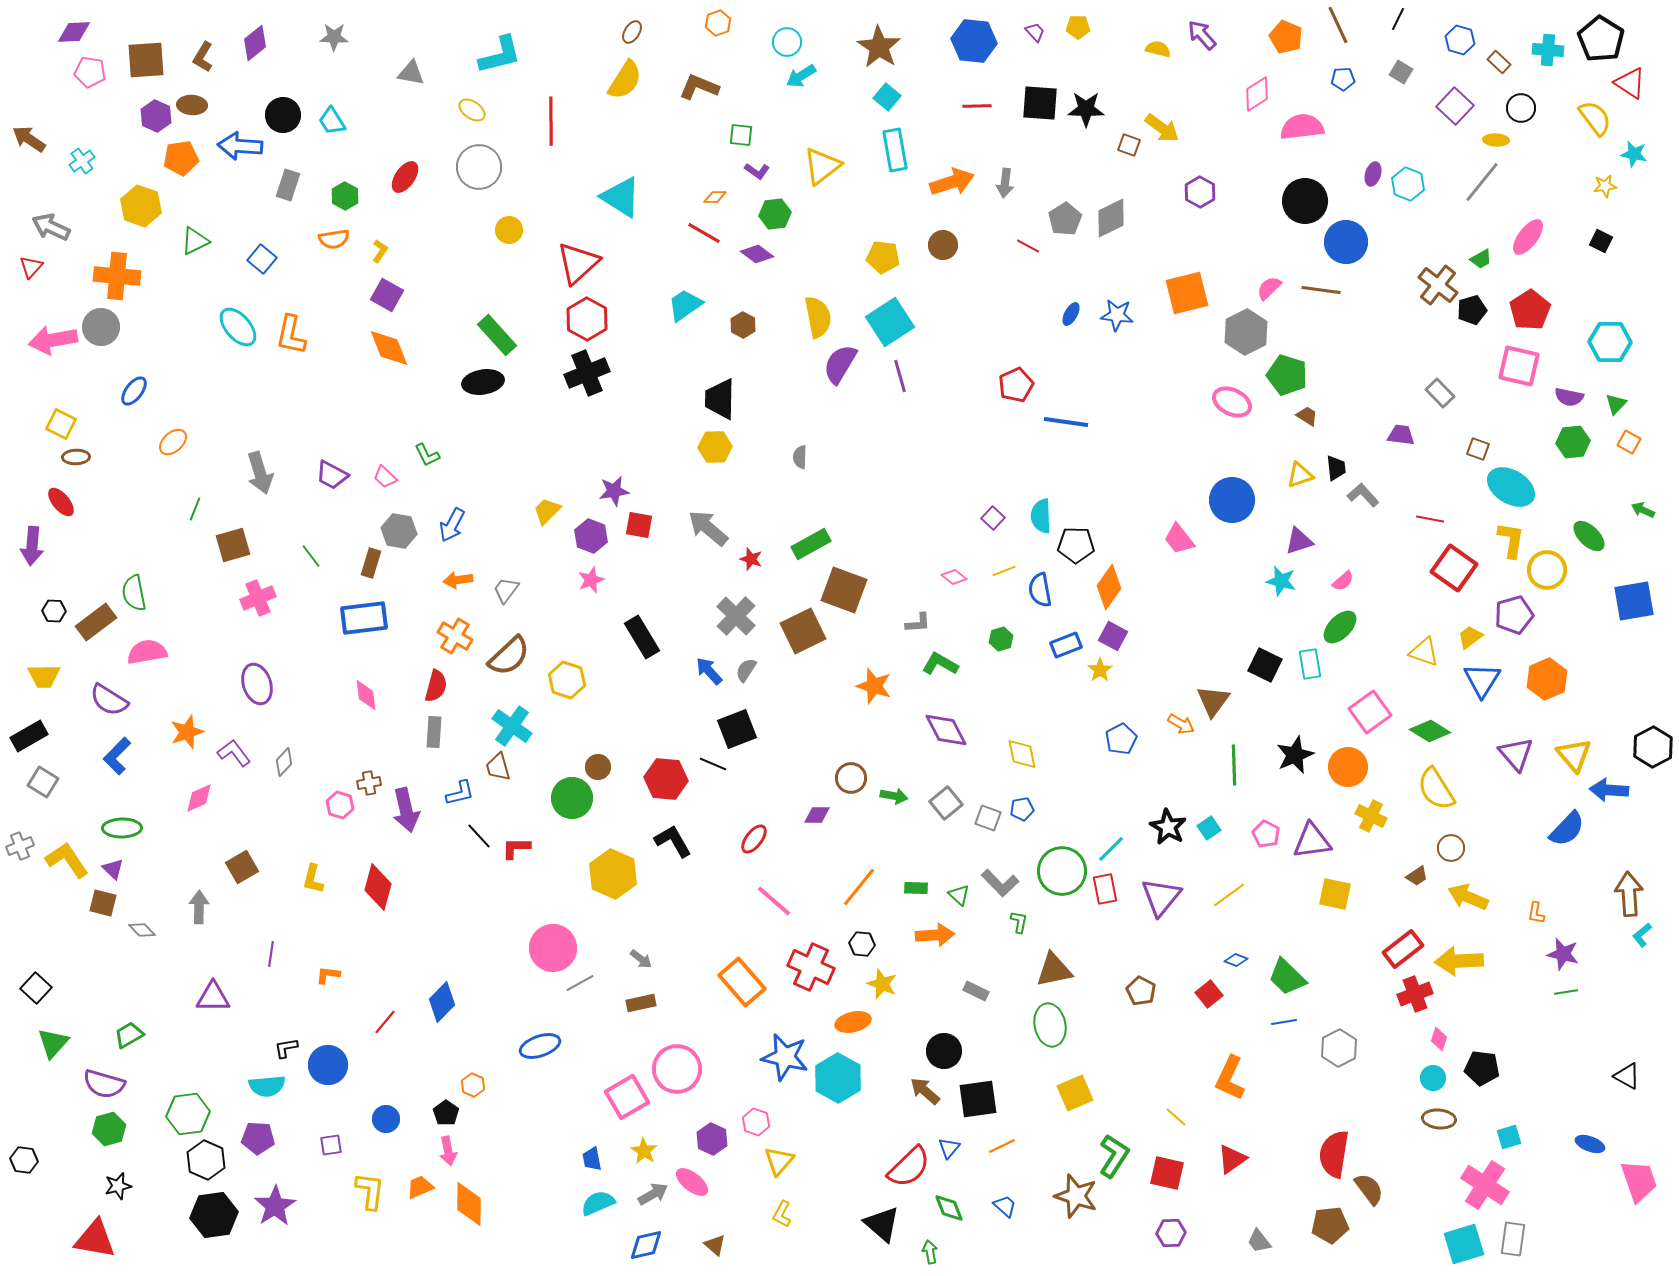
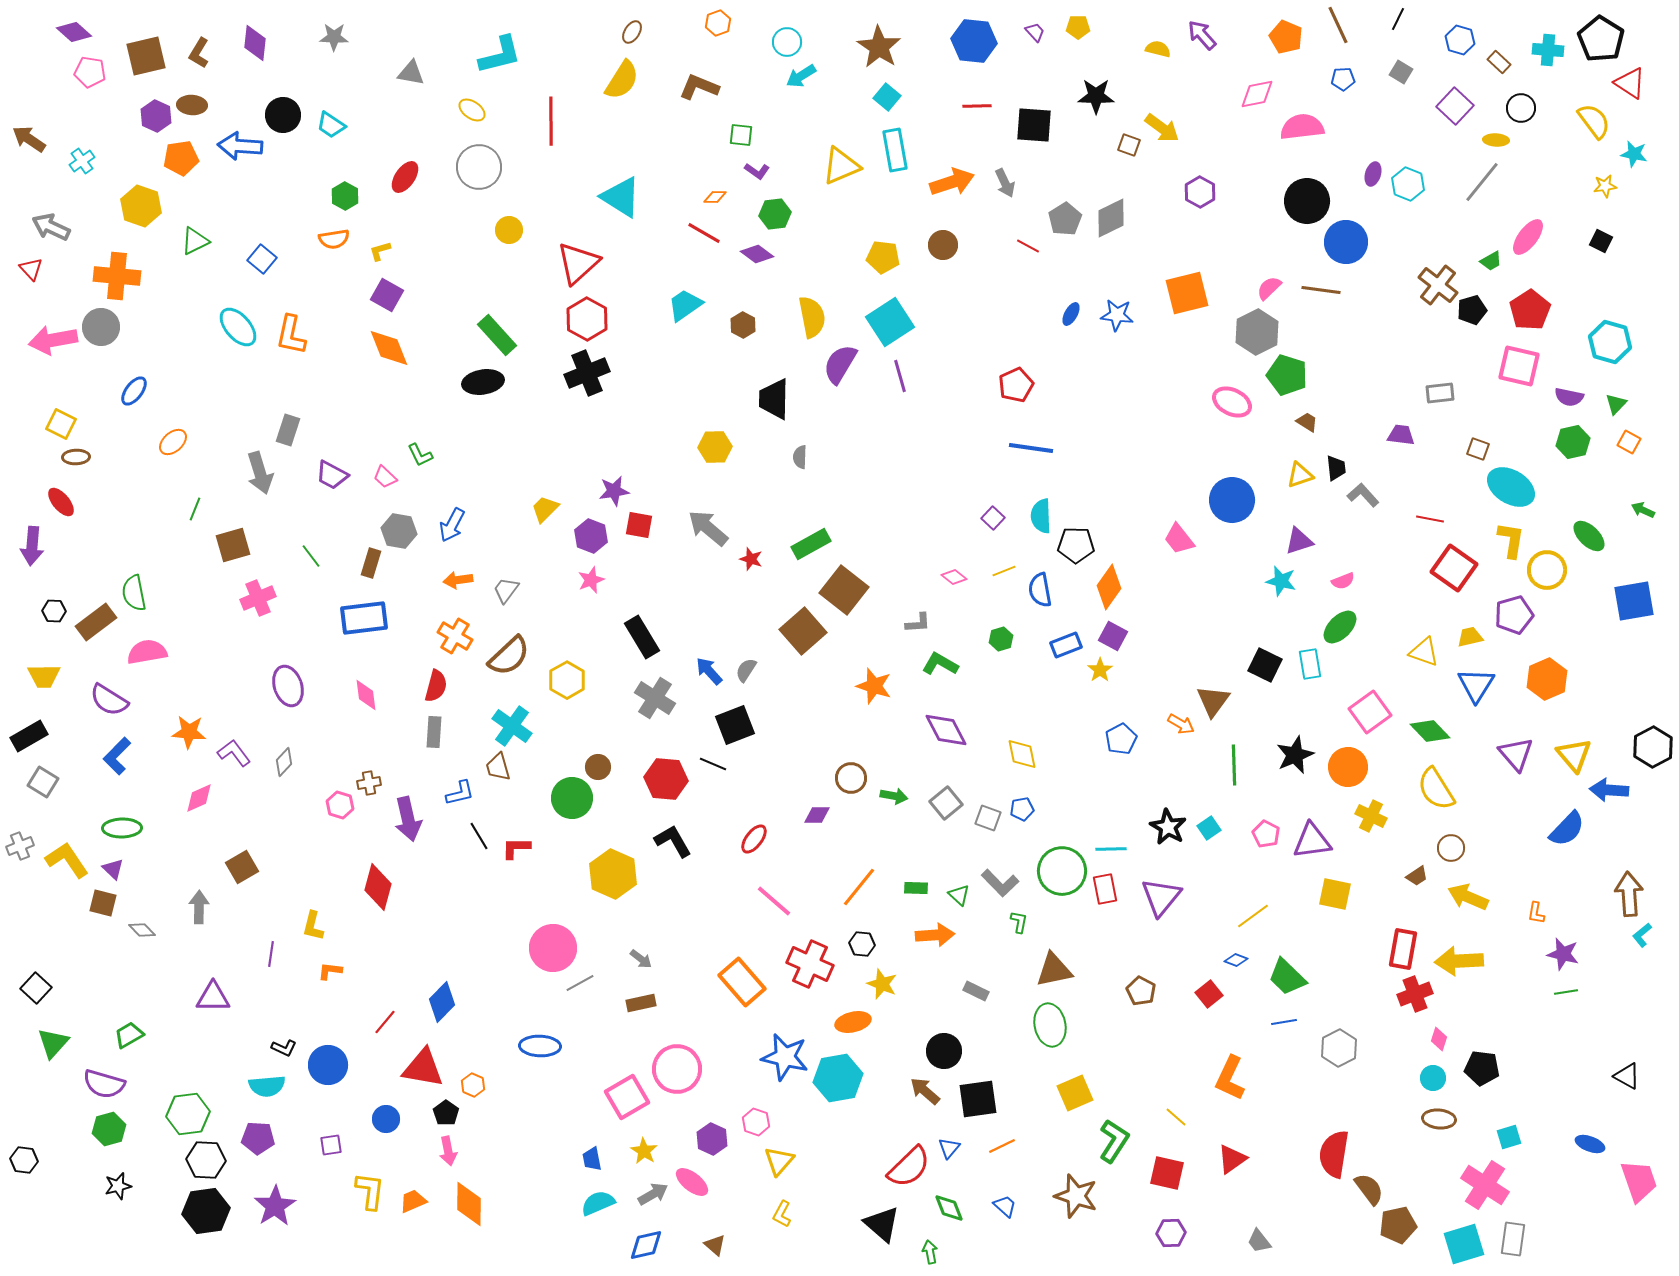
purple diamond at (74, 32): rotated 44 degrees clockwise
purple diamond at (255, 43): rotated 45 degrees counterclockwise
brown L-shape at (203, 57): moved 4 px left, 4 px up
brown square at (146, 60): moved 4 px up; rotated 9 degrees counterclockwise
yellow semicircle at (625, 80): moved 3 px left
pink diamond at (1257, 94): rotated 21 degrees clockwise
black square at (1040, 103): moved 6 px left, 22 px down
black star at (1086, 109): moved 10 px right, 13 px up
yellow semicircle at (1595, 118): moved 1 px left, 3 px down
cyan trapezoid at (332, 121): moved 1 px left, 4 px down; rotated 24 degrees counterclockwise
yellow triangle at (822, 166): moved 19 px right; rotated 15 degrees clockwise
gray arrow at (1005, 183): rotated 32 degrees counterclockwise
gray rectangle at (288, 185): moved 245 px down
black circle at (1305, 201): moved 2 px right
yellow L-shape at (380, 251): rotated 140 degrees counterclockwise
green trapezoid at (1481, 259): moved 10 px right, 2 px down
red triangle at (31, 267): moved 2 px down; rotated 25 degrees counterclockwise
yellow semicircle at (818, 317): moved 6 px left
gray hexagon at (1246, 332): moved 11 px right
cyan hexagon at (1610, 342): rotated 15 degrees clockwise
gray rectangle at (1440, 393): rotated 52 degrees counterclockwise
black trapezoid at (720, 399): moved 54 px right
brown trapezoid at (1307, 416): moved 6 px down
blue line at (1066, 422): moved 35 px left, 26 px down
green hexagon at (1573, 442): rotated 8 degrees counterclockwise
green L-shape at (427, 455): moved 7 px left
yellow trapezoid at (547, 511): moved 2 px left, 2 px up
pink semicircle at (1343, 581): rotated 20 degrees clockwise
brown square at (844, 590): rotated 18 degrees clockwise
gray cross at (736, 616): moved 81 px left, 82 px down; rotated 12 degrees counterclockwise
brown square at (803, 631): rotated 15 degrees counterclockwise
yellow trapezoid at (1470, 637): rotated 24 degrees clockwise
yellow hexagon at (567, 680): rotated 12 degrees clockwise
blue triangle at (1482, 680): moved 6 px left, 5 px down
purple ellipse at (257, 684): moved 31 px right, 2 px down
black square at (737, 729): moved 2 px left, 4 px up
green diamond at (1430, 731): rotated 15 degrees clockwise
orange star at (187, 732): moved 2 px right; rotated 24 degrees clockwise
purple arrow at (406, 810): moved 2 px right, 9 px down
black line at (479, 836): rotated 12 degrees clockwise
cyan line at (1111, 849): rotated 44 degrees clockwise
yellow L-shape at (313, 879): moved 47 px down
yellow line at (1229, 895): moved 24 px right, 21 px down
red rectangle at (1403, 949): rotated 42 degrees counterclockwise
red cross at (811, 967): moved 1 px left, 3 px up
orange L-shape at (328, 975): moved 2 px right, 4 px up
blue ellipse at (540, 1046): rotated 21 degrees clockwise
black L-shape at (286, 1048): moved 2 px left; rotated 145 degrees counterclockwise
cyan hexagon at (838, 1078): rotated 21 degrees clockwise
green L-shape at (1114, 1156): moved 15 px up
black hexagon at (206, 1160): rotated 21 degrees counterclockwise
orange trapezoid at (420, 1187): moved 7 px left, 14 px down
black hexagon at (214, 1215): moved 8 px left, 4 px up
brown pentagon at (1330, 1225): moved 68 px right; rotated 6 degrees counterclockwise
red triangle at (95, 1239): moved 328 px right, 171 px up
